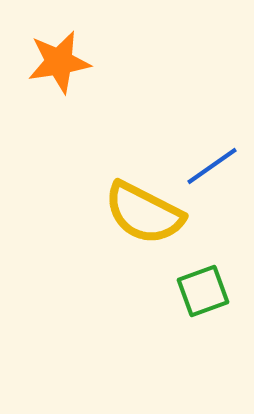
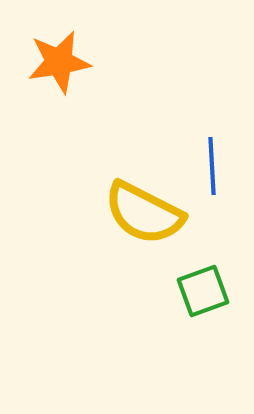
blue line: rotated 58 degrees counterclockwise
